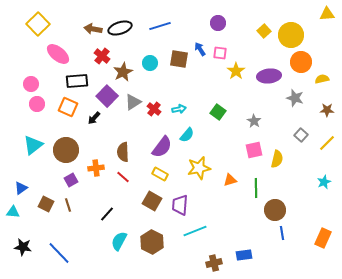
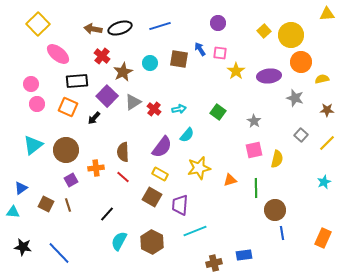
brown square at (152, 201): moved 4 px up
